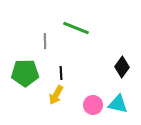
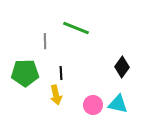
yellow arrow: rotated 42 degrees counterclockwise
